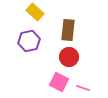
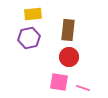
yellow rectangle: moved 2 px left, 2 px down; rotated 48 degrees counterclockwise
purple hexagon: moved 3 px up
pink square: rotated 18 degrees counterclockwise
